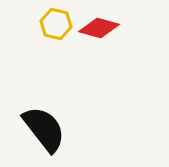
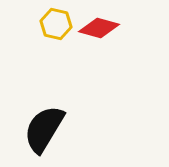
black semicircle: rotated 111 degrees counterclockwise
